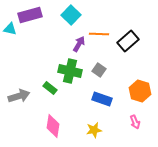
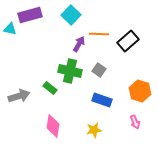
blue rectangle: moved 1 px down
